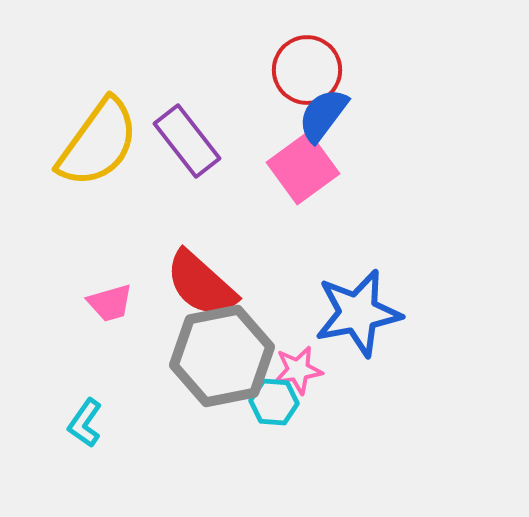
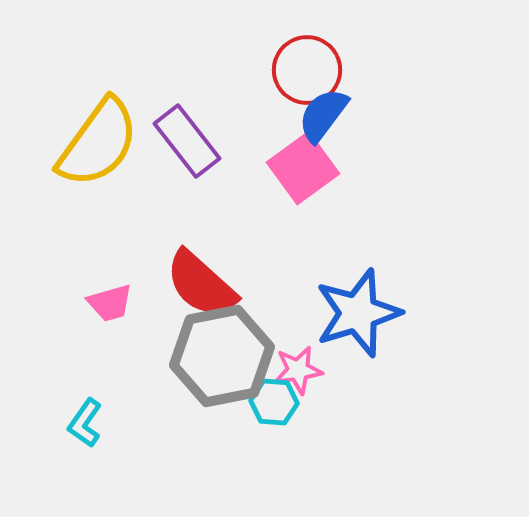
blue star: rotated 6 degrees counterclockwise
